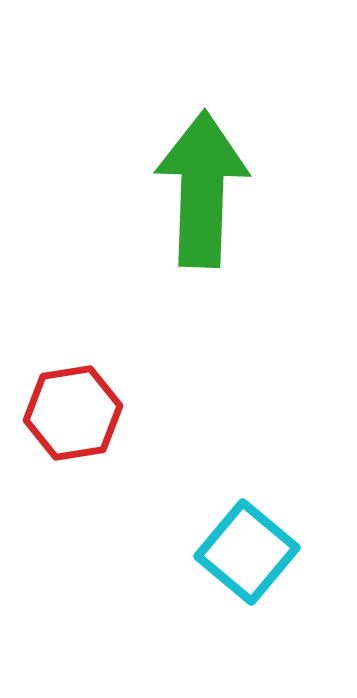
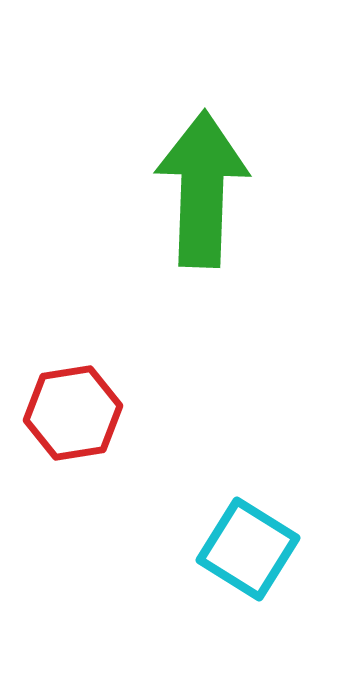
cyan square: moved 1 px right, 3 px up; rotated 8 degrees counterclockwise
